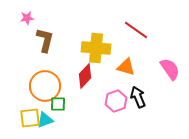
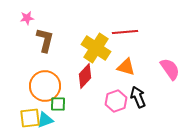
red line: moved 11 px left, 2 px down; rotated 40 degrees counterclockwise
yellow cross: rotated 28 degrees clockwise
